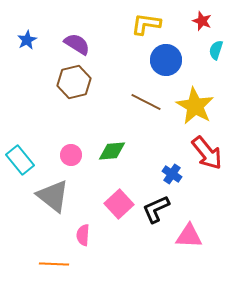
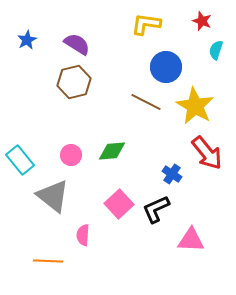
blue circle: moved 7 px down
pink triangle: moved 2 px right, 4 px down
orange line: moved 6 px left, 3 px up
